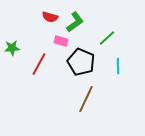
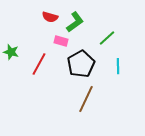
green star: moved 1 px left, 4 px down; rotated 21 degrees clockwise
black pentagon: moved 2 px down; rotated 20 degrees clockwise
